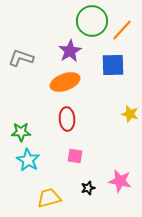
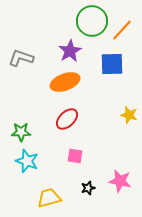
blue square: moved 1 px left, 1 px up
yellow star: moved 1 px left, 1 px down
red ellipse: rotated 50 degrees clockwise
cyan star: moved 1 px left, 1 px down; rotated 10 degrees counterclockwise
